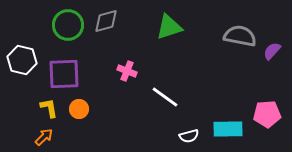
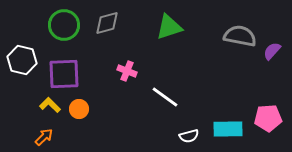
gray diamond: moved 1 px right, 2 px down
green circle: moved 4 px left
yellow L-shape: moved 1 px right, 3 px up; rotated 35 degrees counterclockwise
pink pentagon: moved 1 px right, 4 px down
